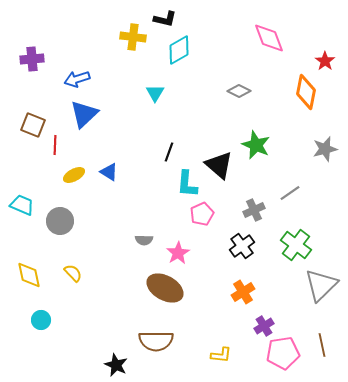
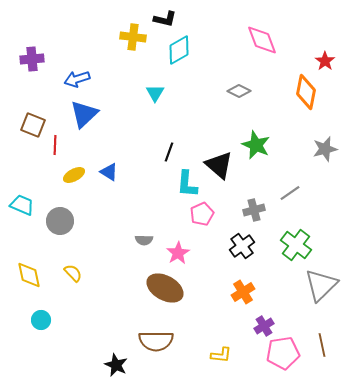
pink diamond at (269, 38): moved 7 px left, 2 px down
gray cross at (254, 210): rotated 10 degrees clockwise
